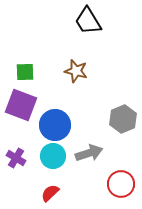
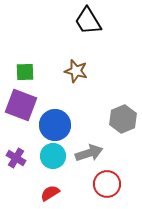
red circle: moved 14 px left
red semicircle: rotated 12 degrees clockwise
